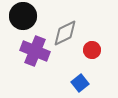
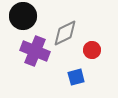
blue square: moved 4 px left, 6 px up; rotated 24 degrees clockwise
